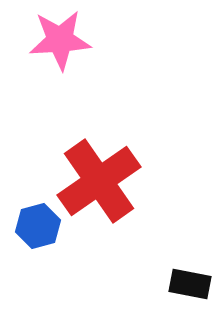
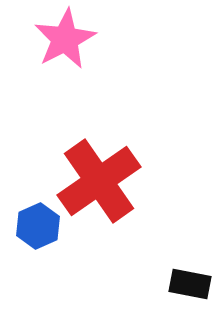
pink star: moved 5 px right, 1 px up; rotated 24 degrees counterclockwise
blue hexagon: rotated 9 degrees counterclockwise
